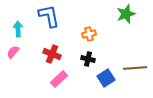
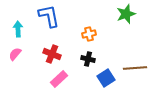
pink semicircle: moved 2 px right, 2 px down
